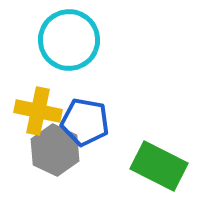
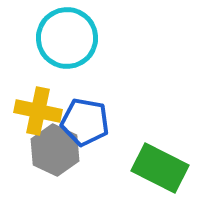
cyan circle: moved 2 px left, 2 px up
green rectangle: moved 1 px right, 2 px down
